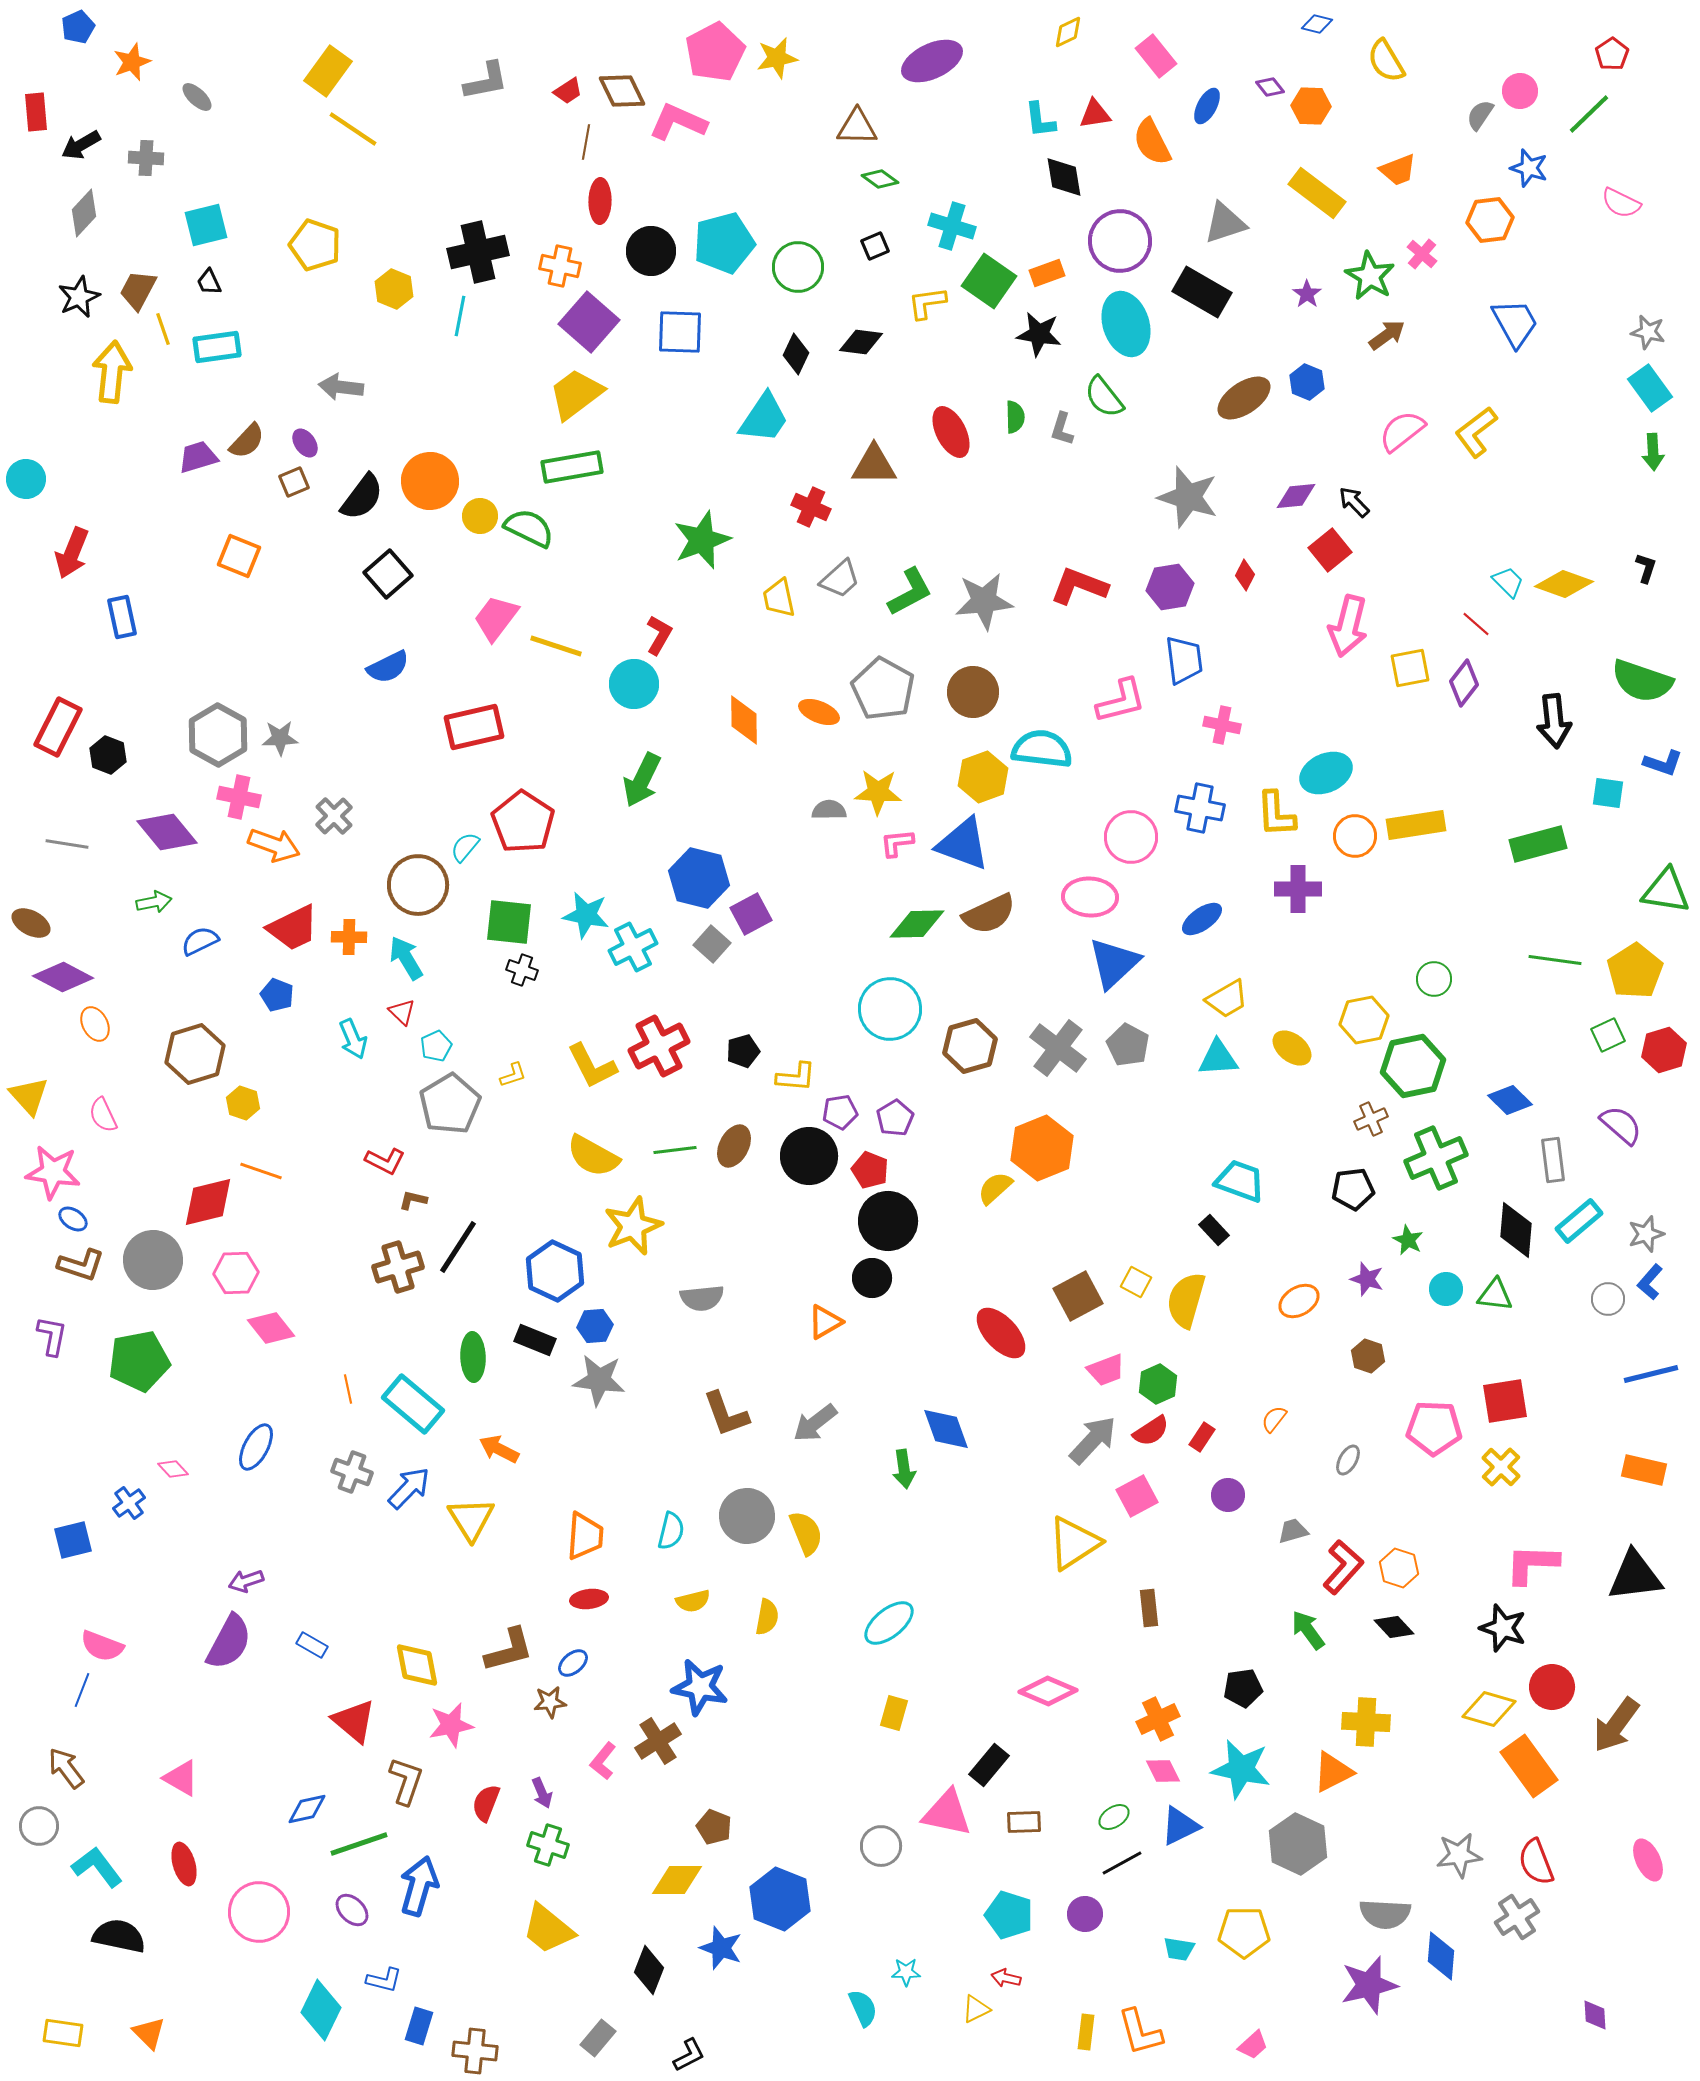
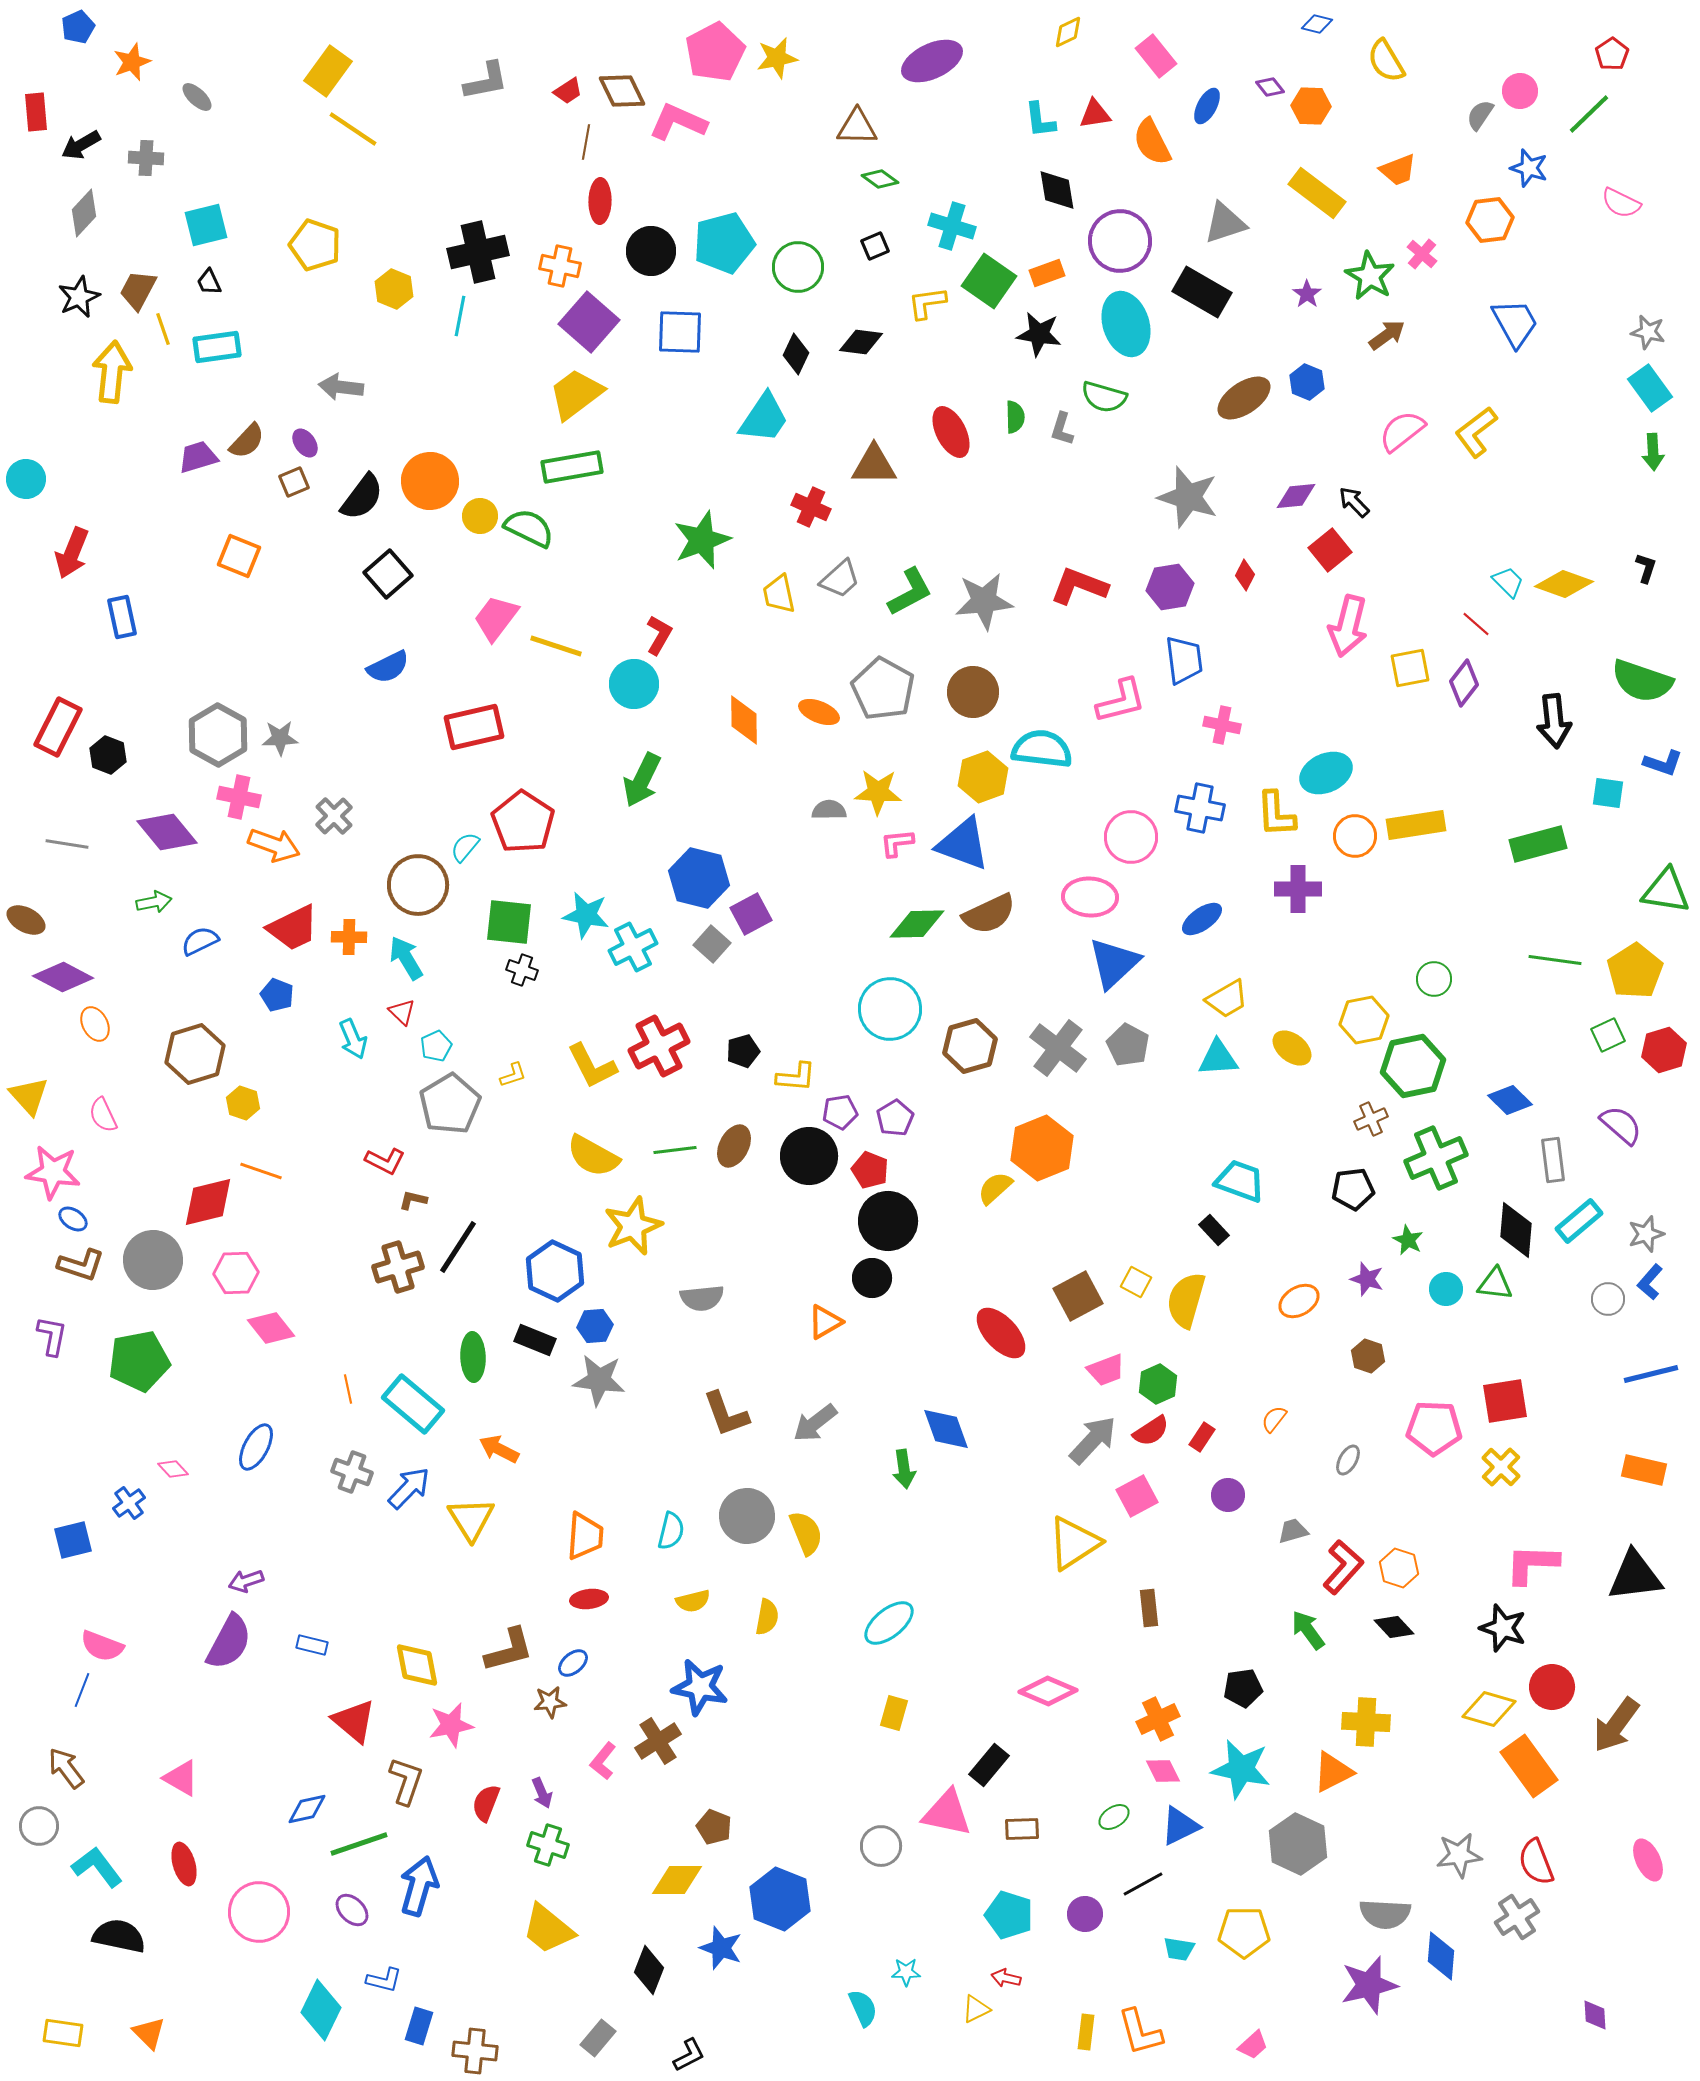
black diamond at (1064, 177): moved 7 px left, 13 px down
green semicircle at (1104, 397): rotated 36 degrees counterclockwise
yellow trapezoid at (779, 598): moved 4 px up
brown ellipse at (31, 923): moved 5 px left, 3 px up
green triangle at (1495, 1295): moved 11 px up
blue rectangle at (312, 1645): rotated 16 degrees counterclockwise
brown rectangle at (1024, 1822): moved 2 px left, 7 px down
black line at (1122, 1863): moved 21 px right, 21 px down
